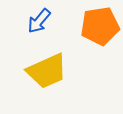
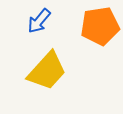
yellow trapezoid: rotated 24 degrees counterclockwise
